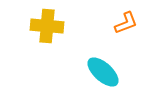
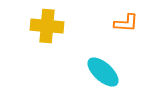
orange L-shape: rotated 25 degrees clockwise
